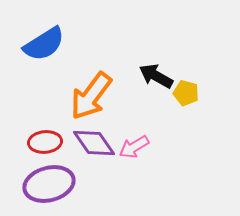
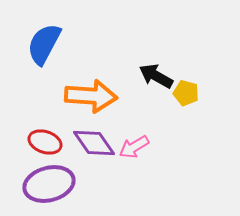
blue semicircle: rotated 150 degrees clockwise
orange arrow: rotated 123 degrees counterclockwise
red ellipse: rotated 24 degrees clockwise
